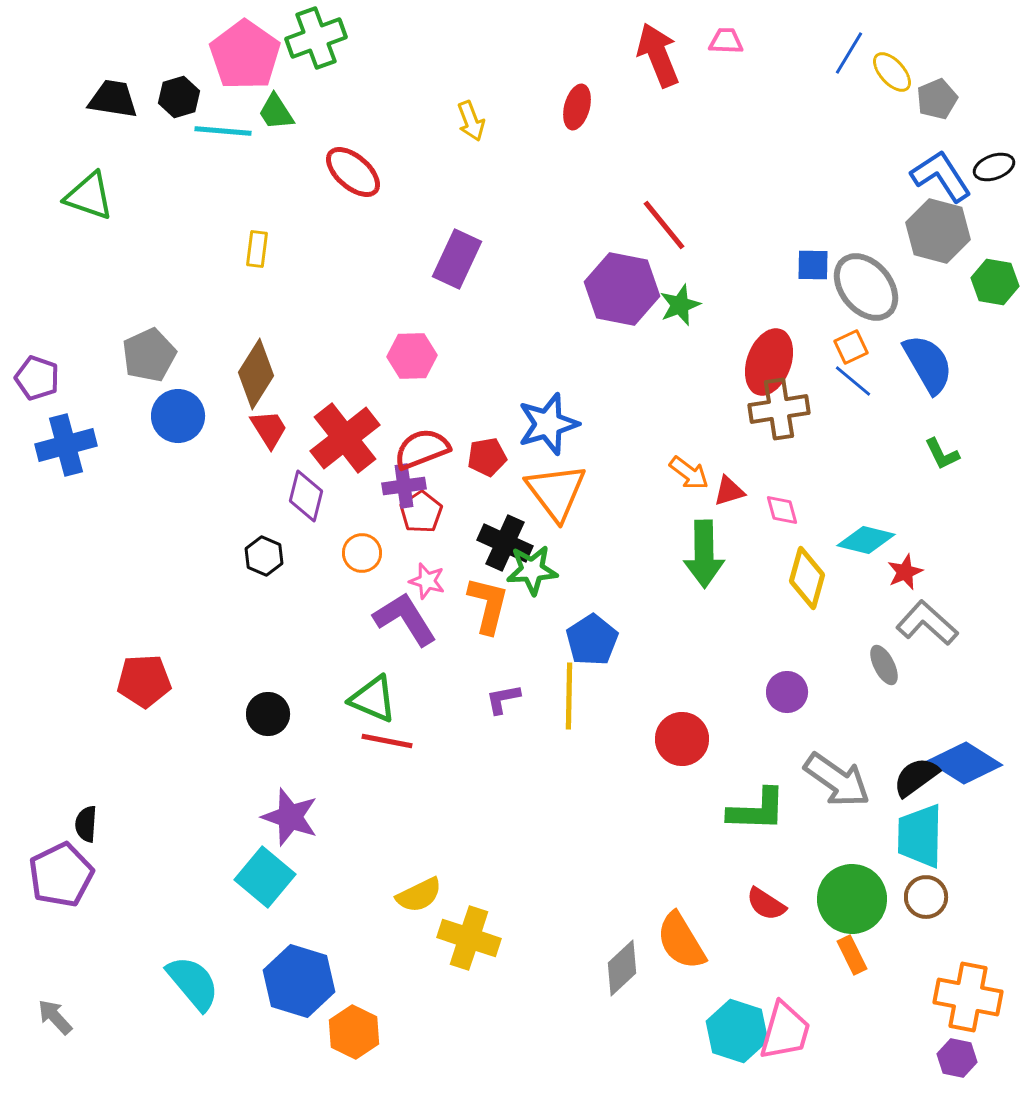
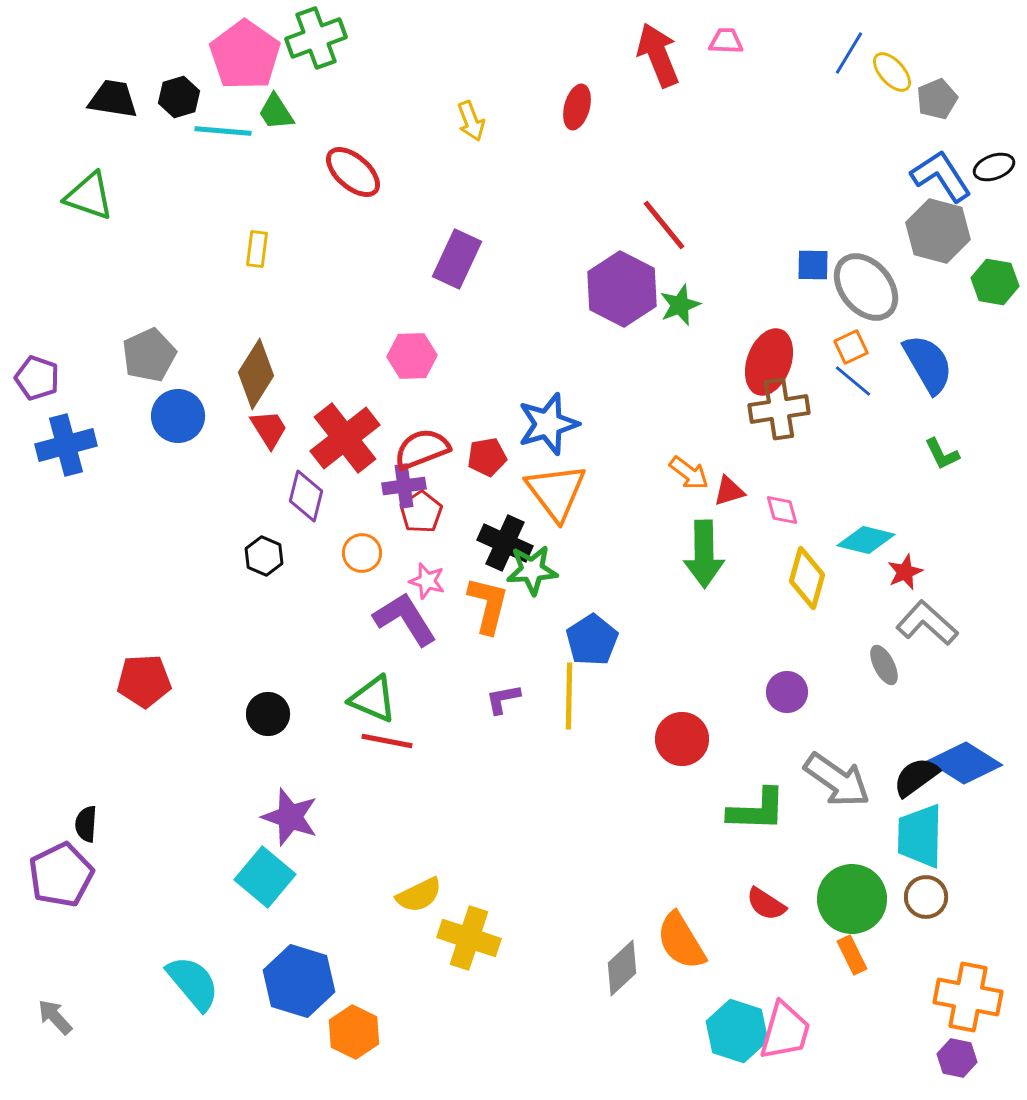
purple hexagon at (622, 289): rotated 16 degrees clockwise
